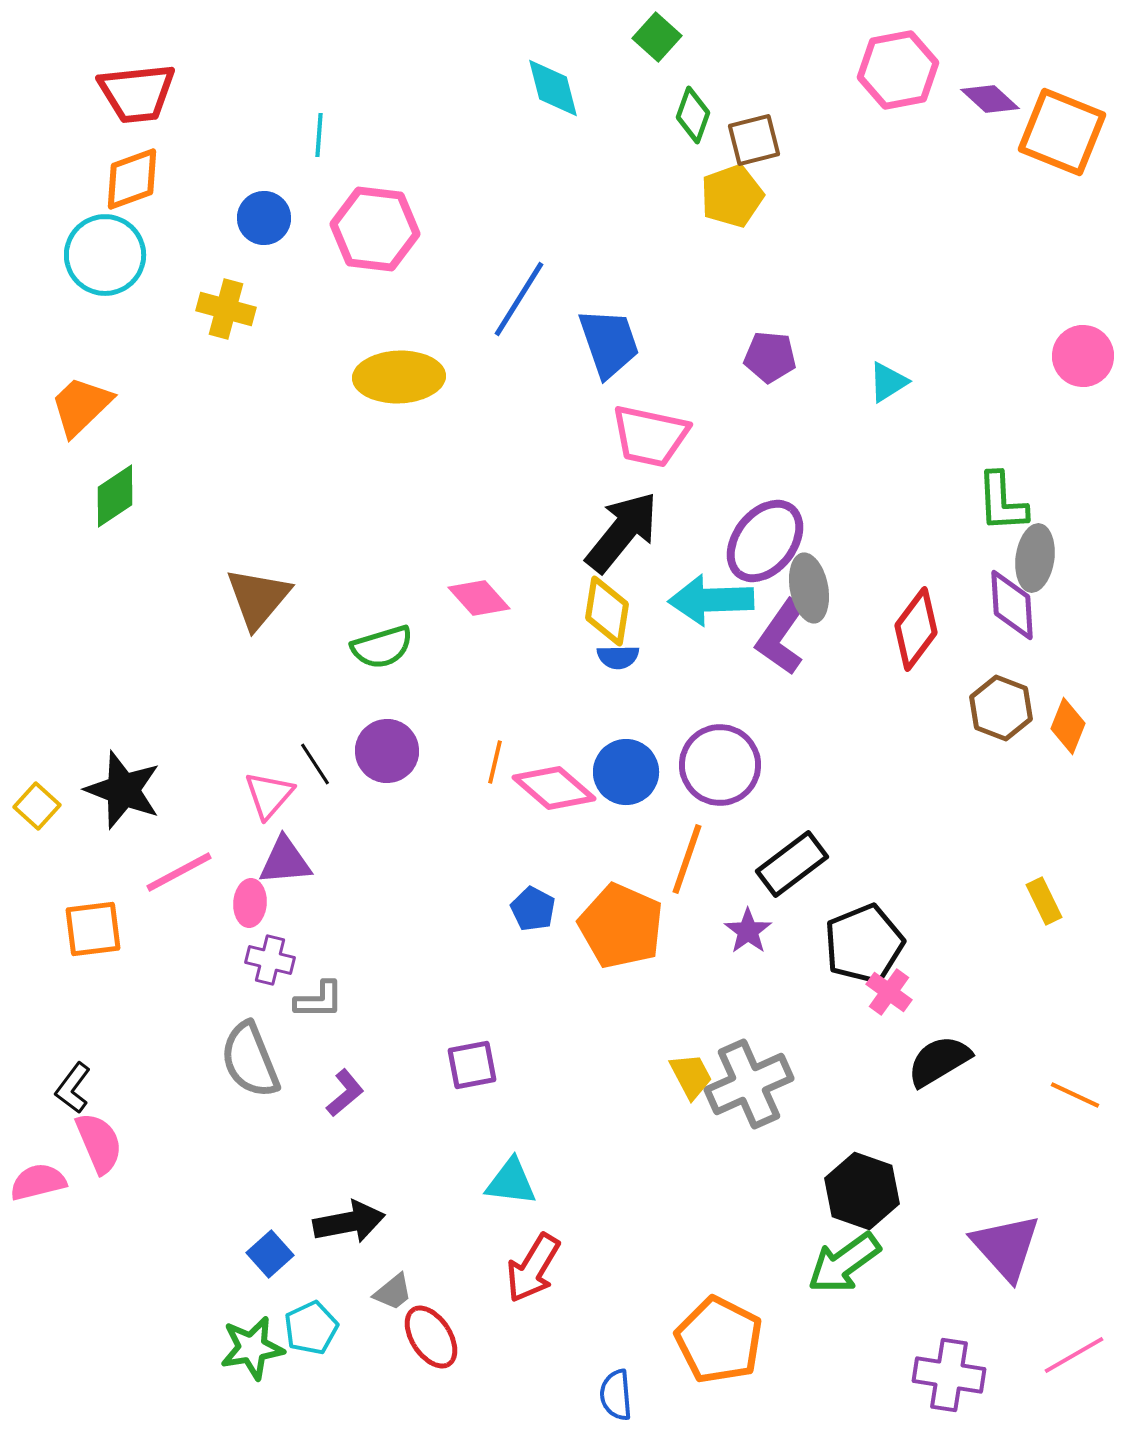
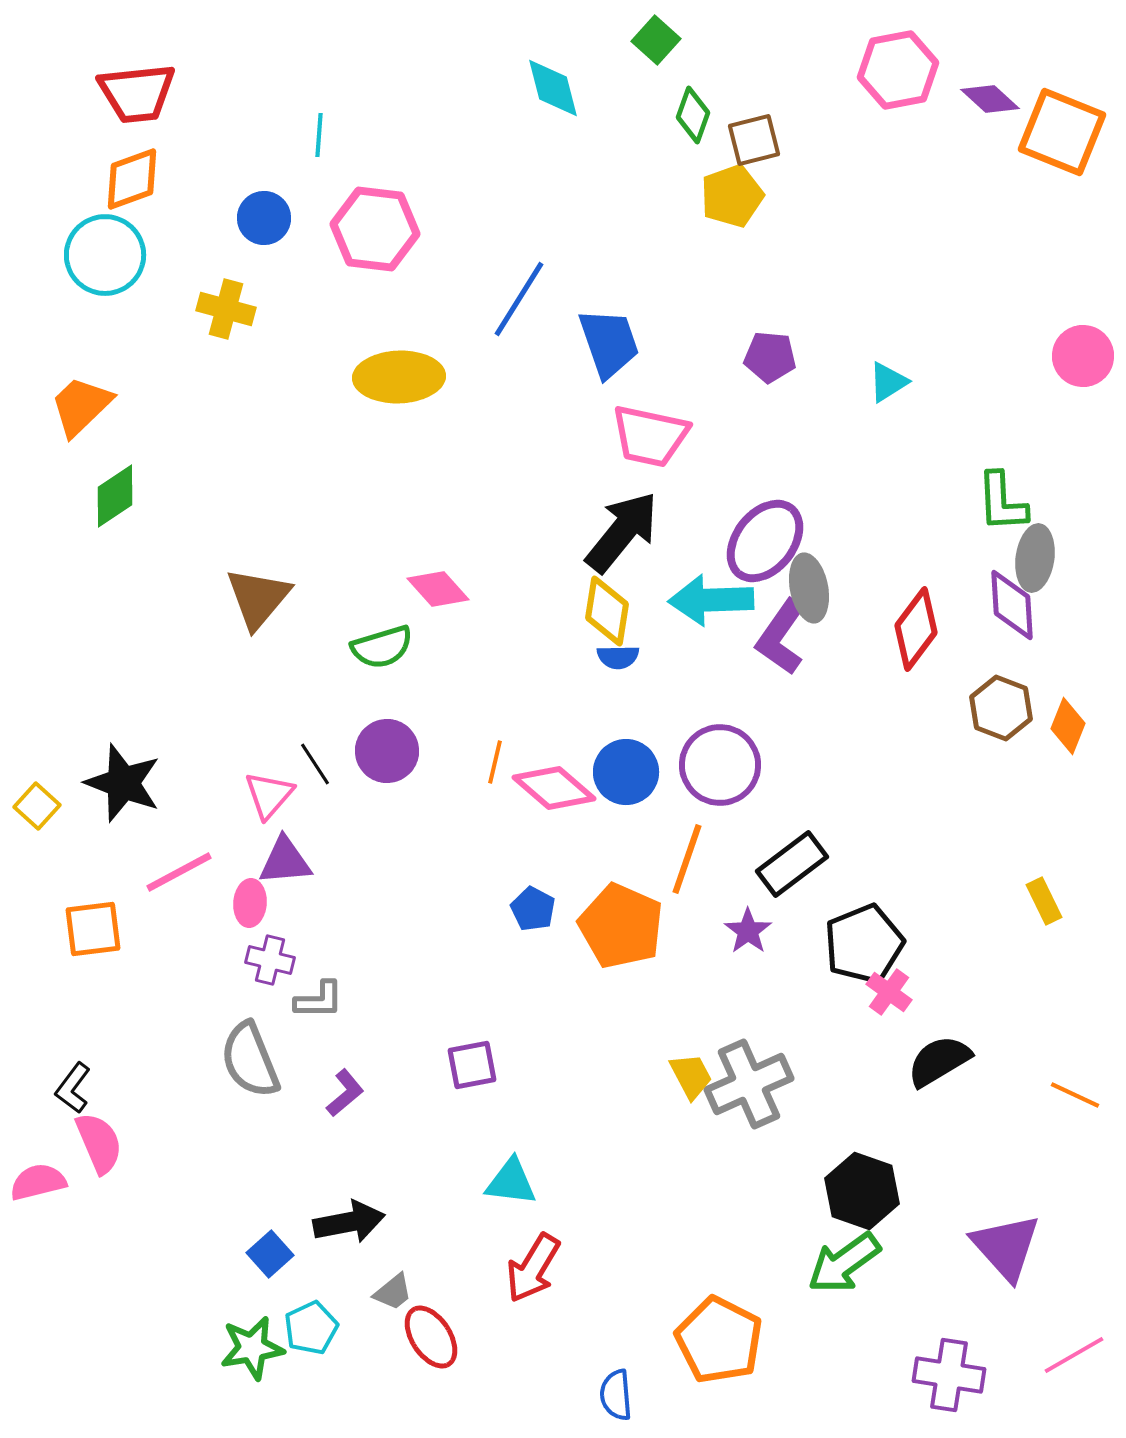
green square at (657, 37): moved 1 px left, 3 px down
pink diamond at (479, 598): moved 41 px left, 9 px up
black star at (123, 790): moved 7 px up
